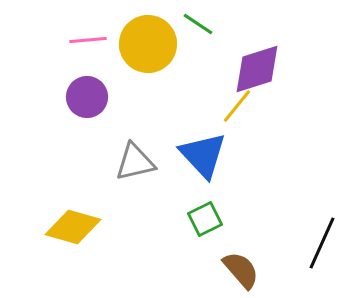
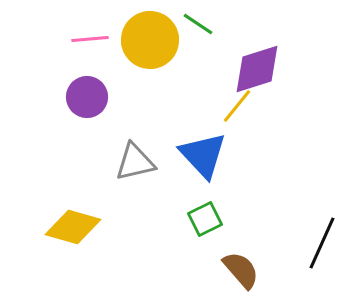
pink line: moved 2 px right, 1 px up
yellow circle: moved 2 px right, 4 px up
